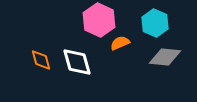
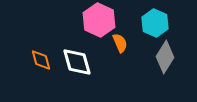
orange semicircle: rotated 90 degrees clockwise
gray diamond: rotated 64 degrees counterclockwise
